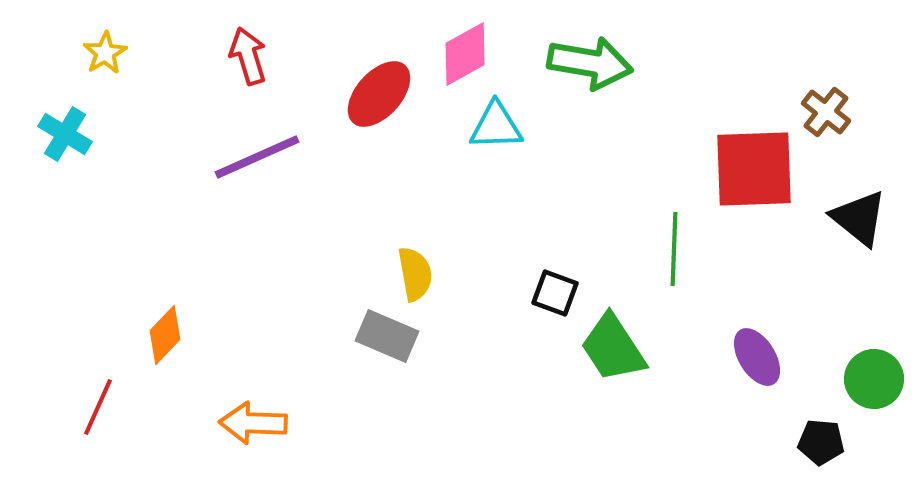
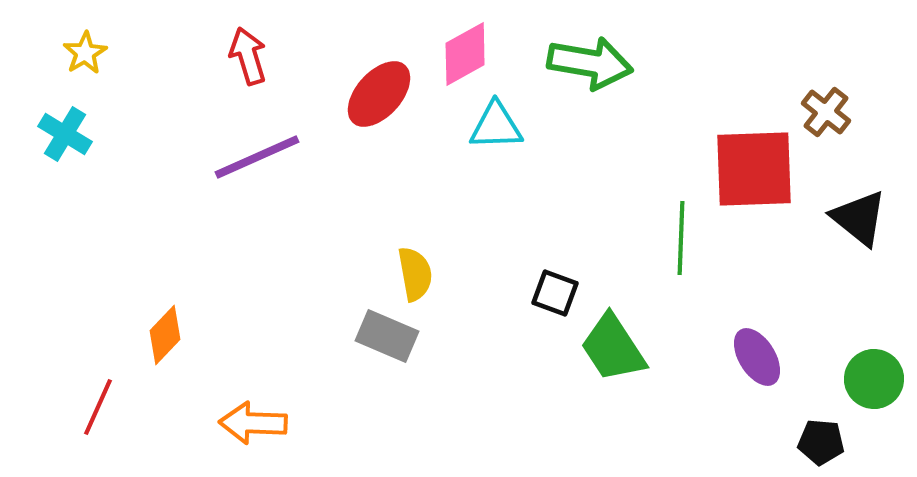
yellow star: moved 20 px left
green line: moved 7 px right, 11 px up
